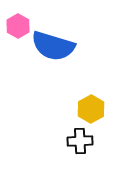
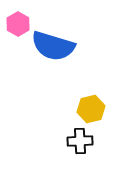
pink hexagon: moved 2 px up
yellow hexagon: rotated 16 degrees clockwise
